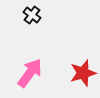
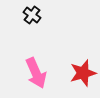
pink arrow: moved 6 px right; rotated 120 degrees clockwise
